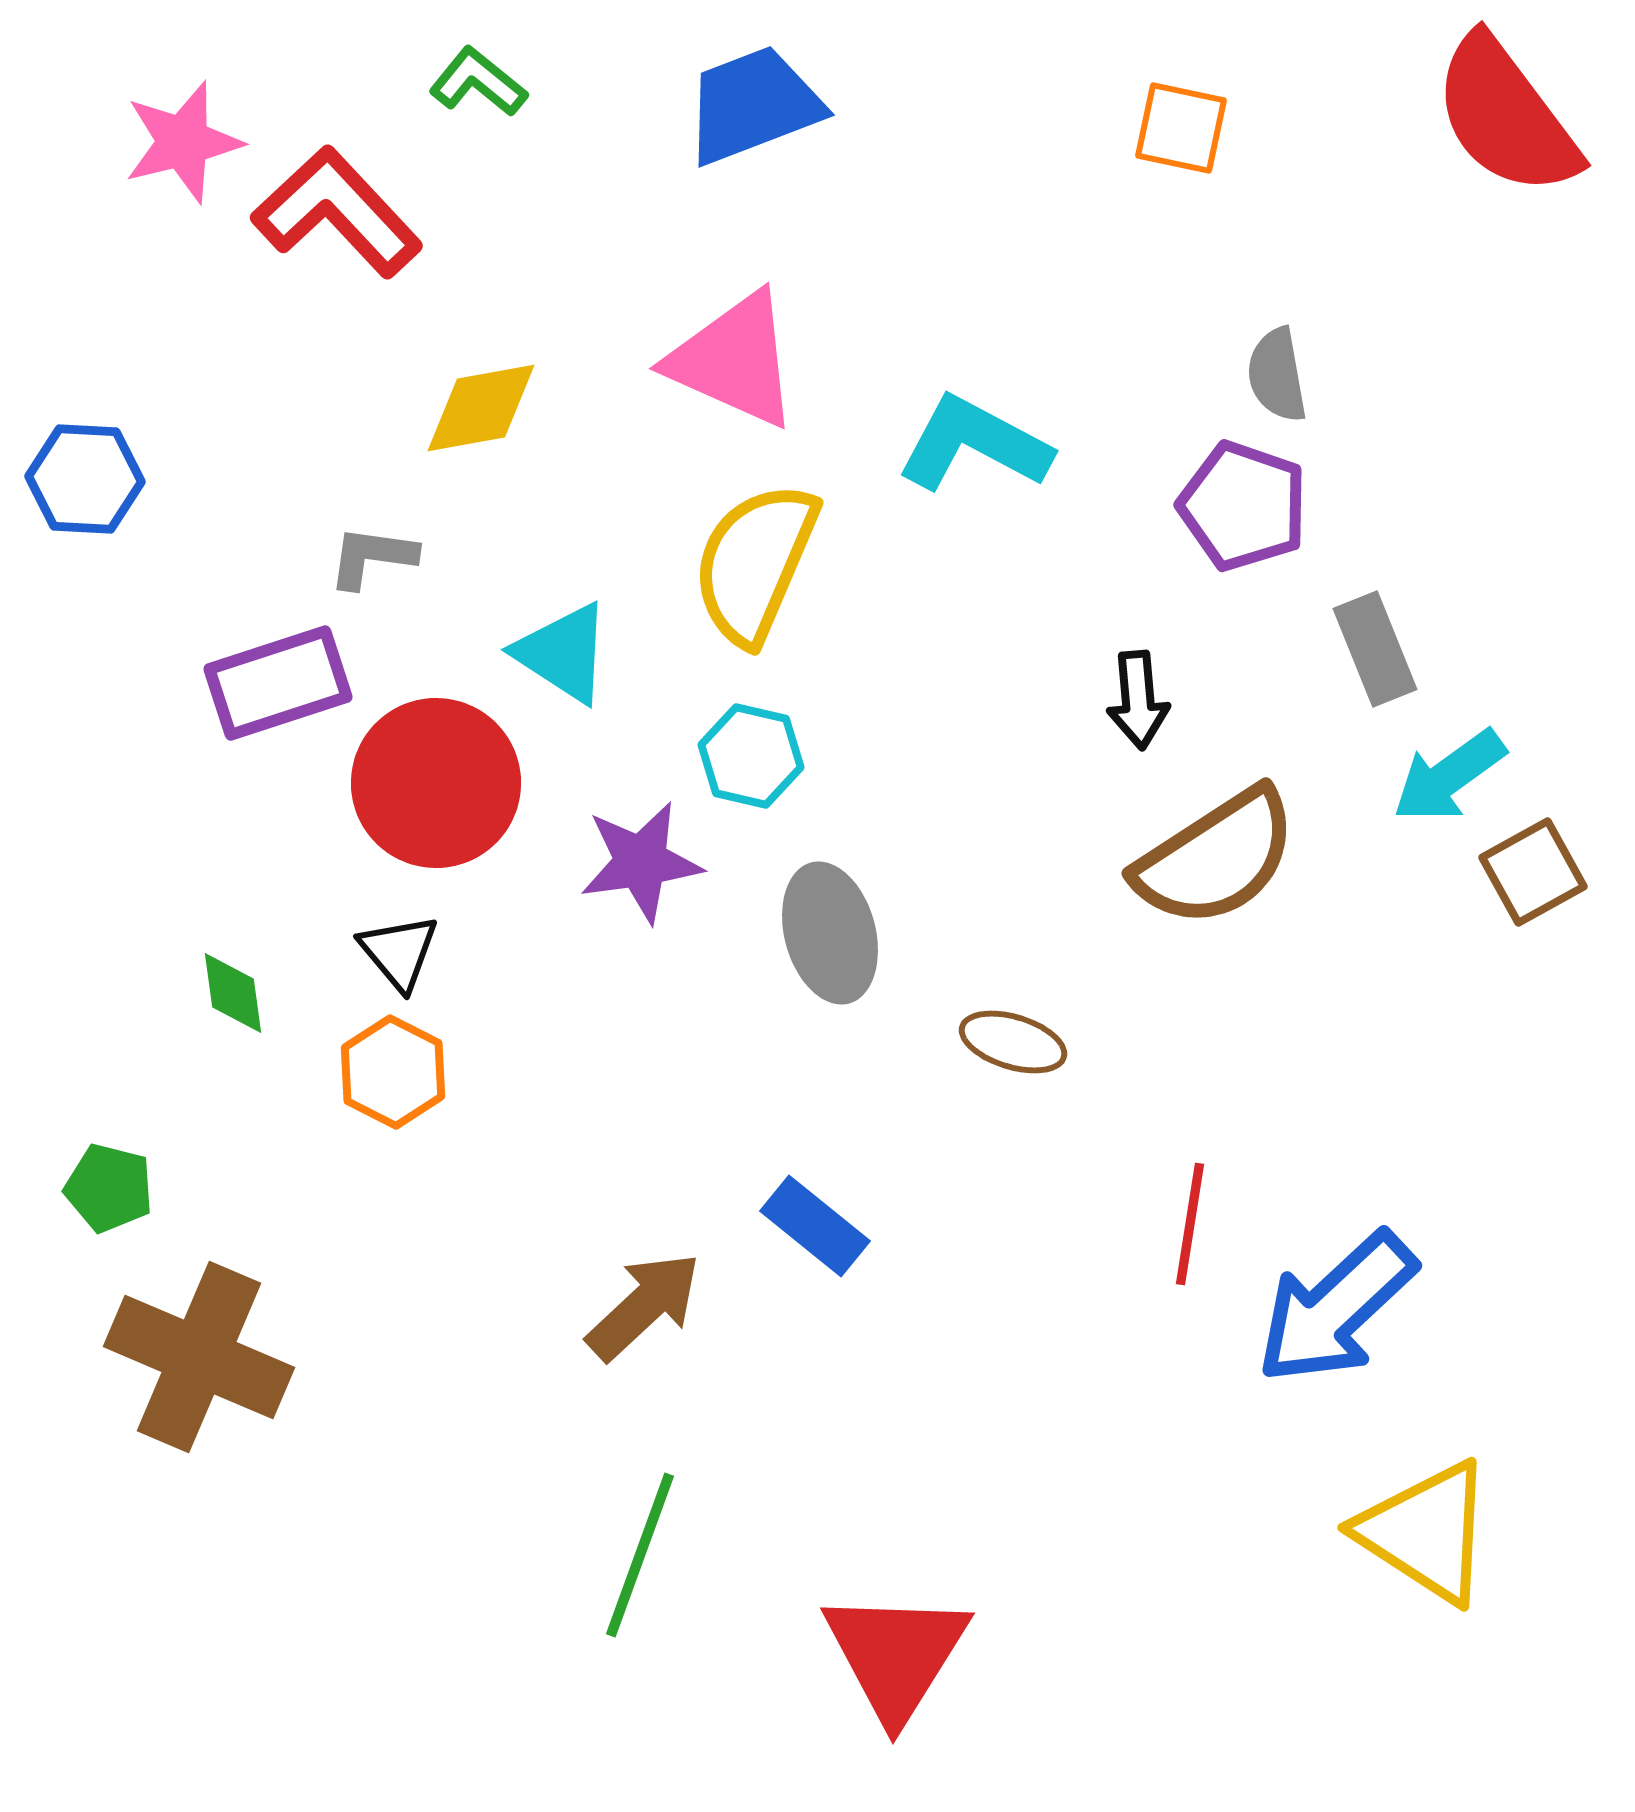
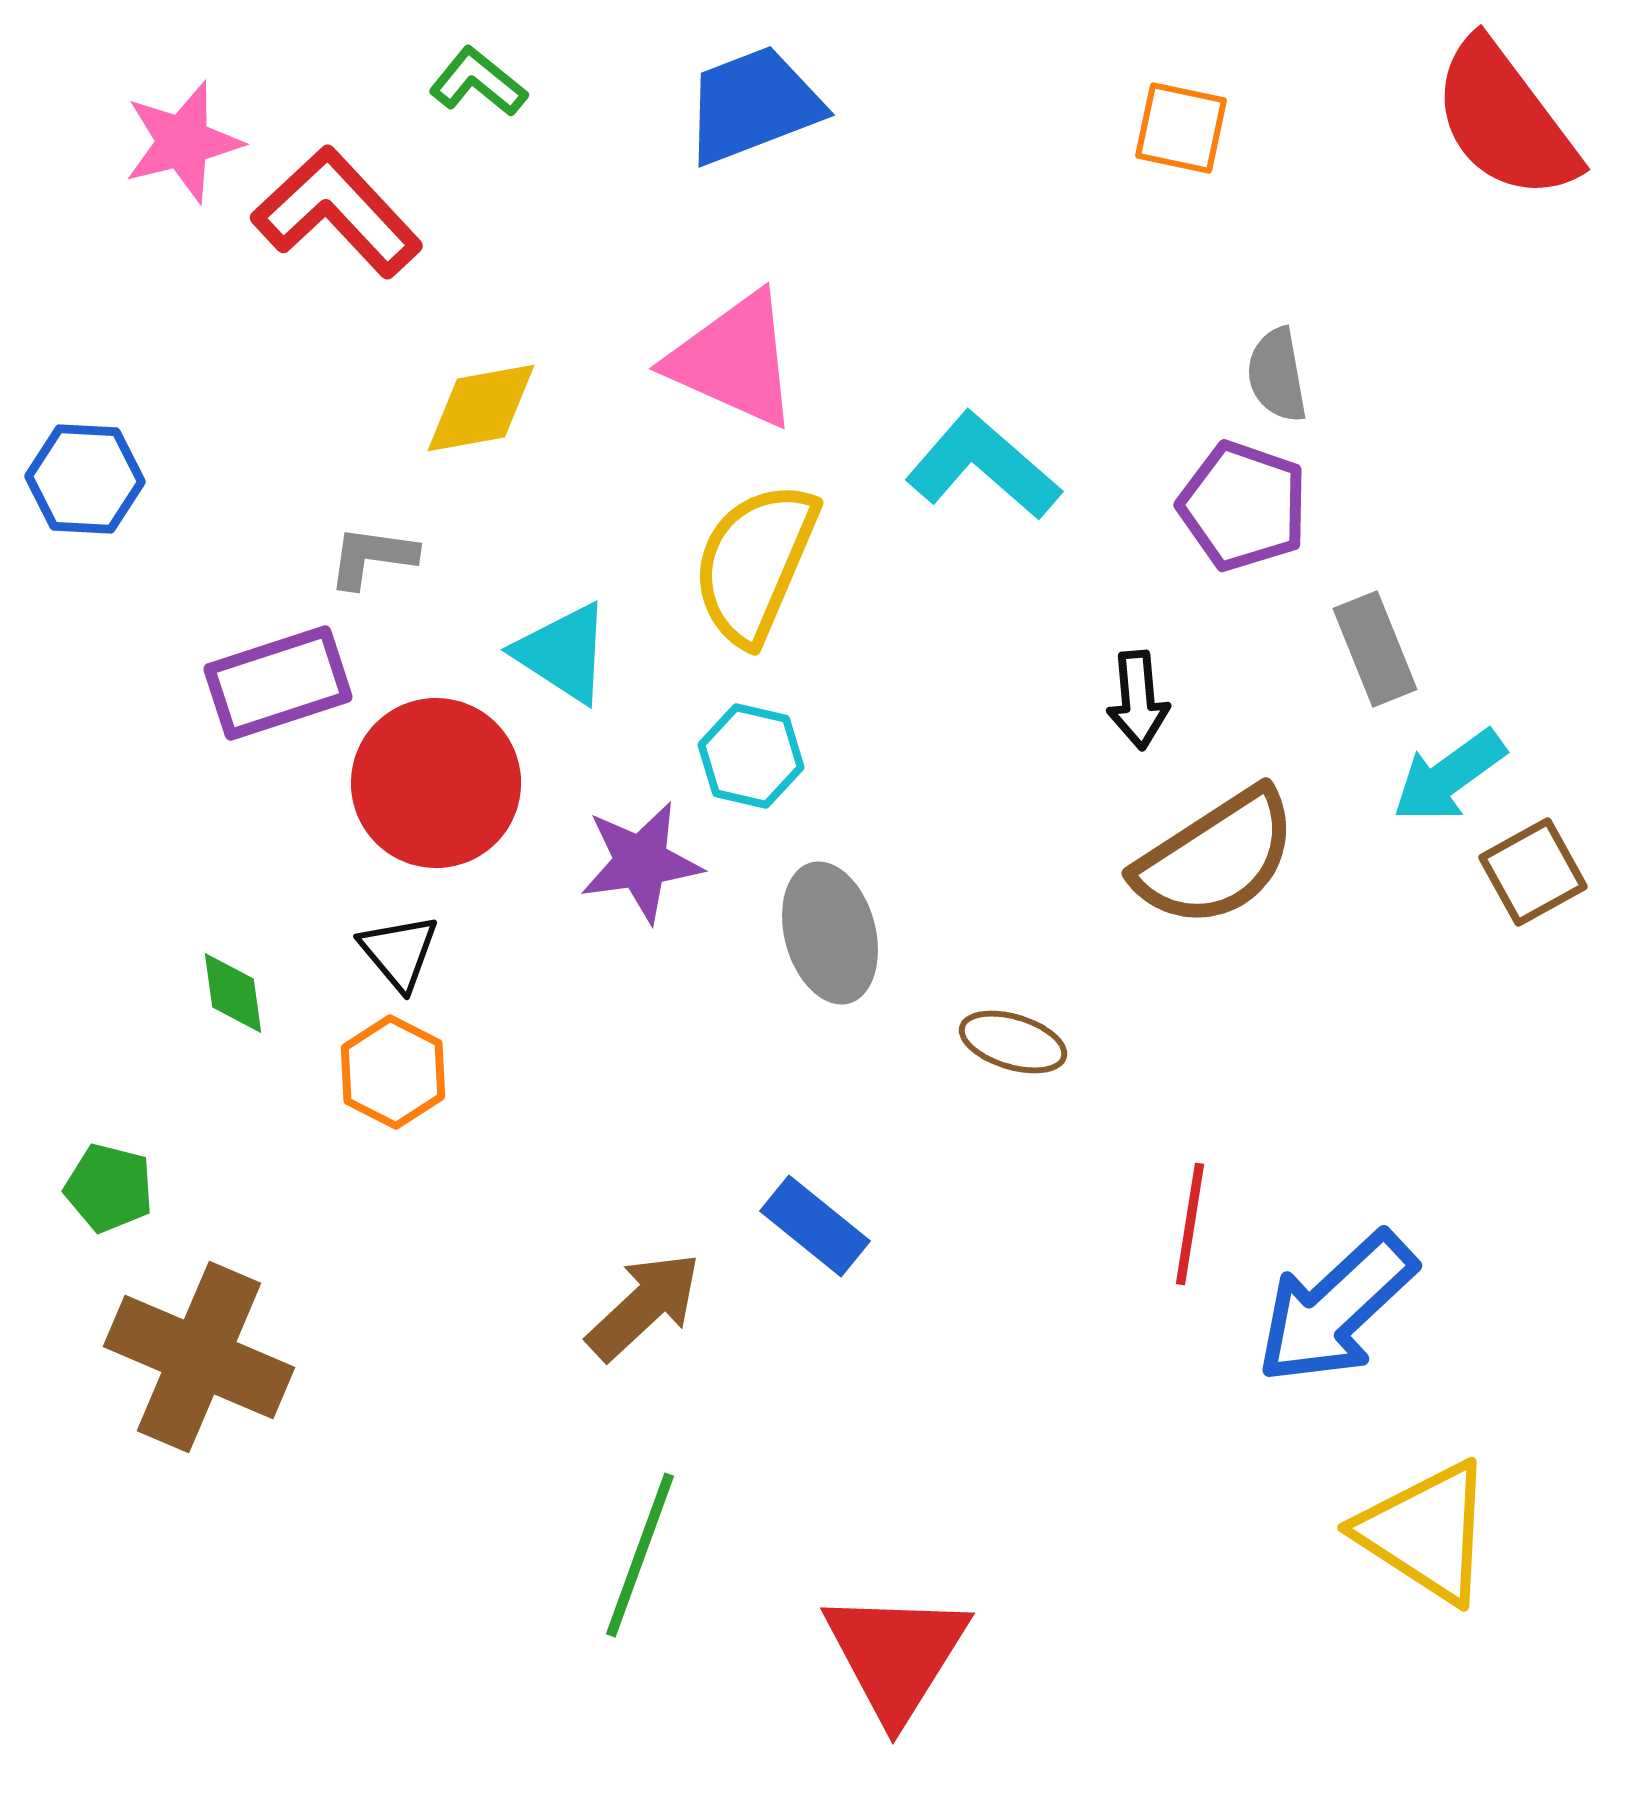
red semicircle: moved 1 px left, 4 px down
cyan L-shape: moved 9 px right, 22 px down; rotated 13 degrees clockwise
